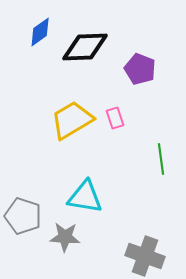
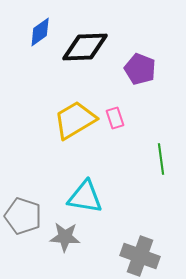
yellow trapezoid: moved 3 px right
gray cross: moved 5 px left
